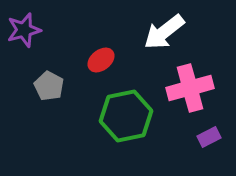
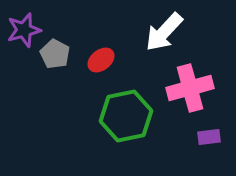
white arrow: rotated 9 degrees counterclockwise
gray pentagon: moved 6 px right, 32 px up
purple rectangle: rotated 20 degrees clockwise
